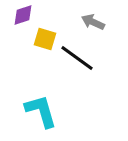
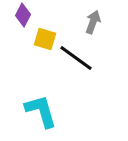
purple diamond: rotated 45 degrees counterclockwise
gray arrow: rotated 85 degrees clockwise
black line: moved 1 px left
